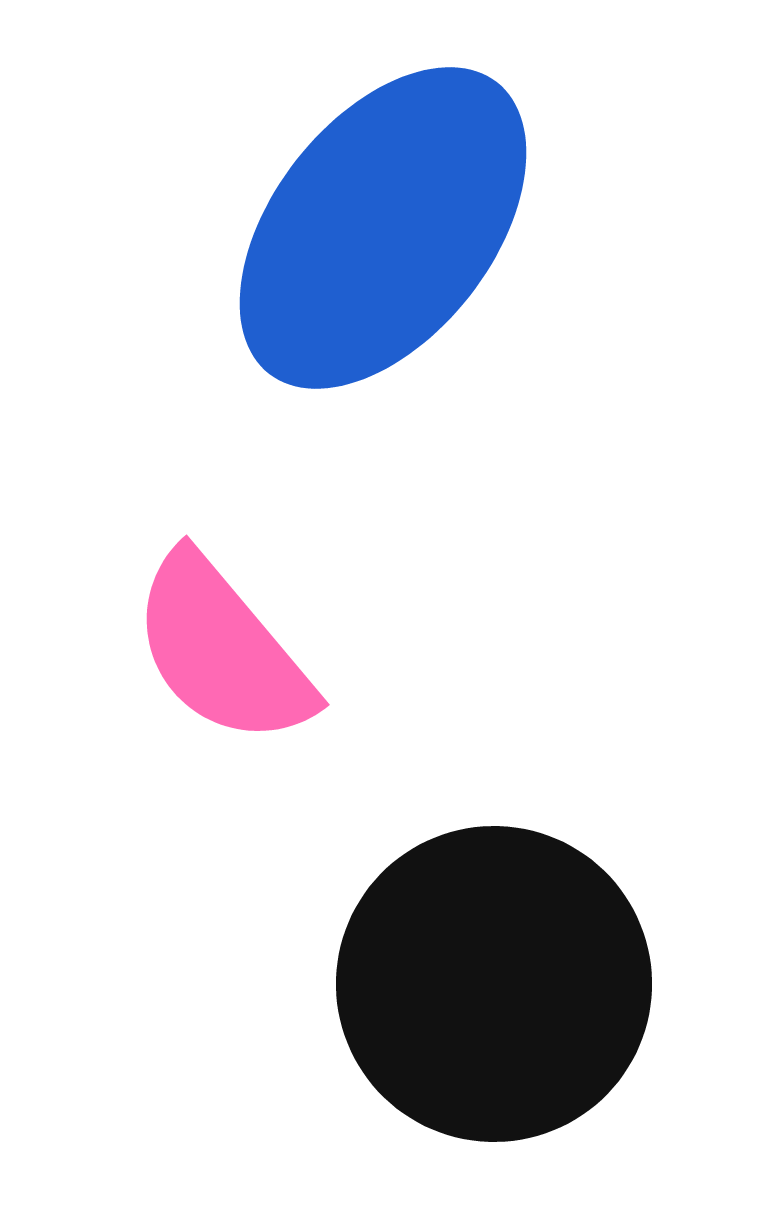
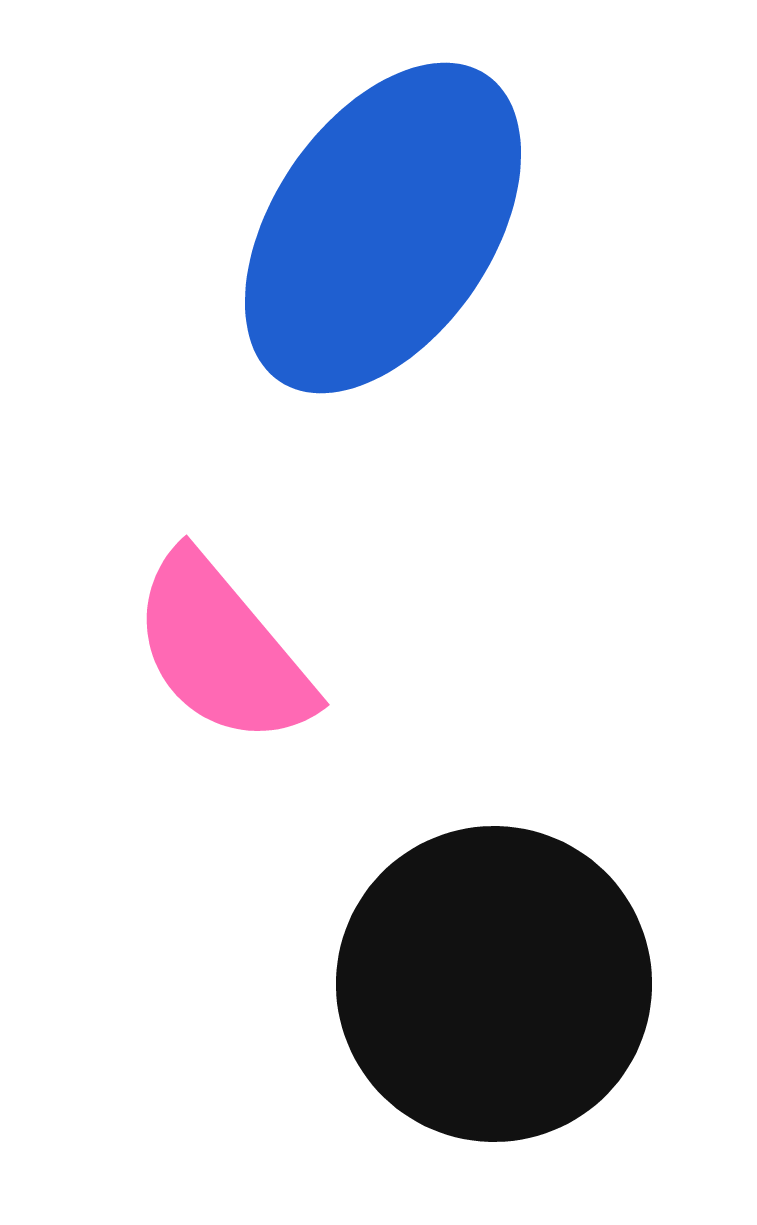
blue ellipse: rotated 4 degrees counterclockwise
